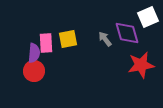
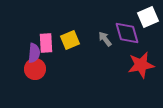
yellow square: moved 2 px right, 1 px down; rotated 12 degrees counterclockwise
red circle: moved 1 px right, 2 px up
